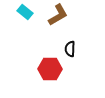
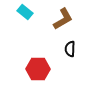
brown L-shape: moved 5 px right, 4 px down
red hexagon: moved 12 px left
